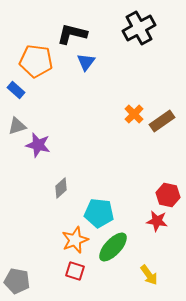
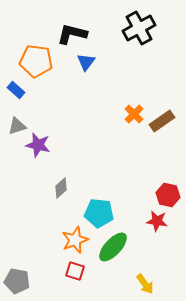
yellow arrow: moved 4 px left, 9 px down
